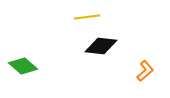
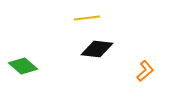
yellow line: moved 1 px down
black diamond: moved 4 px left, 3 px down
